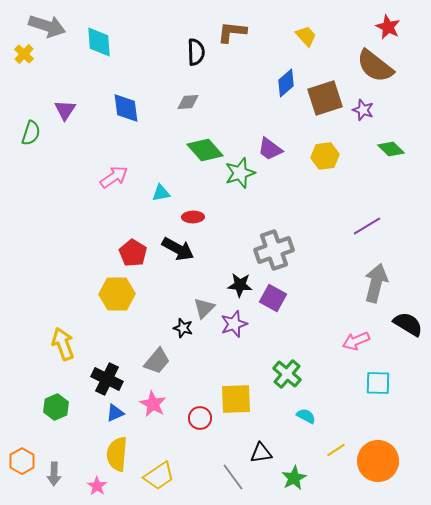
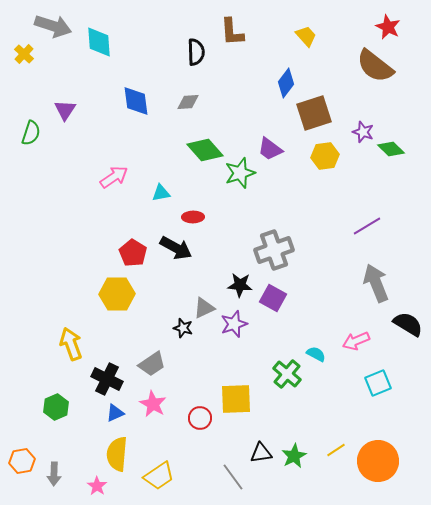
gray arrow at (47, 26): moved 6 px right
brown L-shape at (232, 32): rotated 100 degrees counterclockwise
blue diamond at (286, 83): rotated 12 degrees counterclockwise
brown square at (325, 98): moved 11 px left, 15 px down
blue diamond at (126, 108): moved 10 px right, 7 px up
purple star at (363, 110): moved 22 px down
black arrow at (178, 249): moved 2 px left, 1 px up
gray arrow at (376, 283): rotated 36 degrees counterclockwise
gray triangle at (204, 308): rotated 20 degrees clockwise
yellow arrow at (63, 344): moved 8 px right
gray trapezoid at (157, 361): moved 5 px left, 3 px down; rotated 16 degrees clockwise
cyan square at (378, 383): rotated 24 degrees counterclockwise
cyan semicircle at (306, 416): moved 10 px right, 62 px up
orange hexagon at (22, 461): rotated 20 degrees clockwise
green star at (294, 478): moved 22 px up
